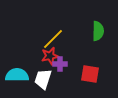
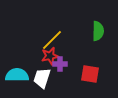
yellow line: moved 1 px left, 1 px down
white trapezoid: moved 1 px left, 1 px up
